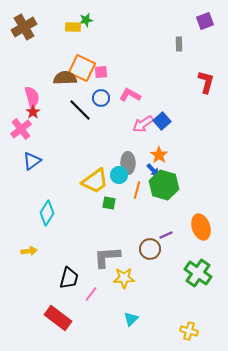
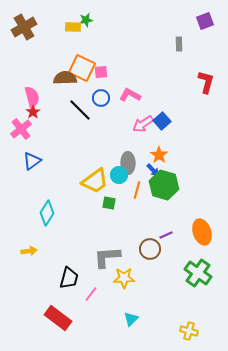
orange ellipse: moved 1 px right, 5 px down
